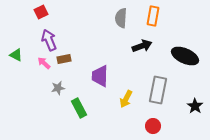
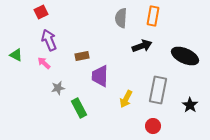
brown rectangle: moved 18 px right, 3 px up
black star: moved 5 px left, 1 px up
